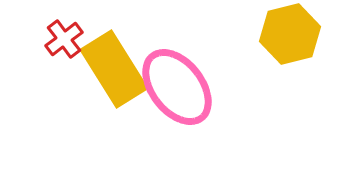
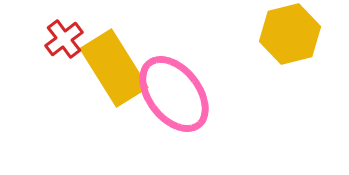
yellow rectangle: moved 1 px up
pink ellipse: moved 3 px left, 7 px down
